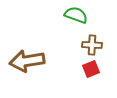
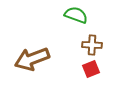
brown arrow: moved 5 px right, 2 px up; rotated 12 degrees counterclockwise
